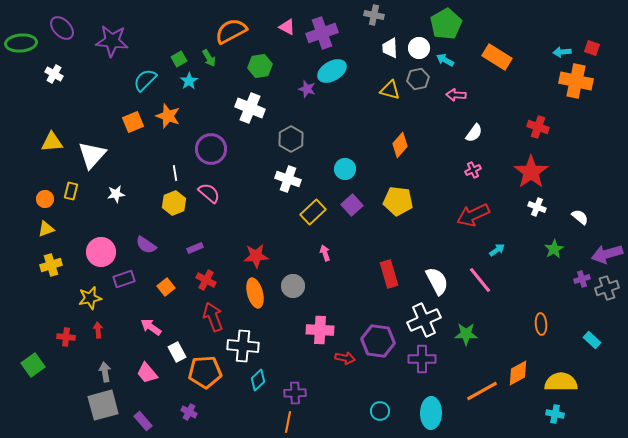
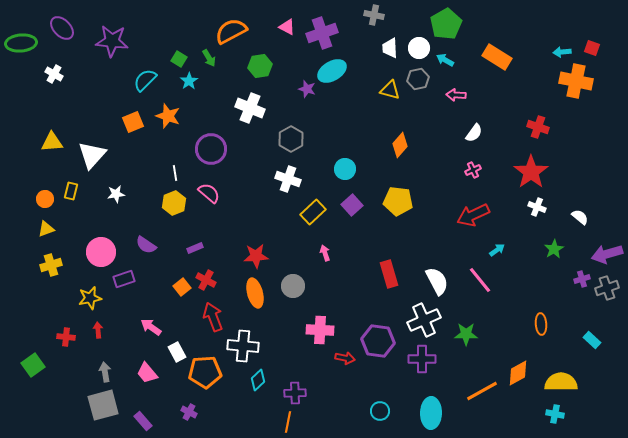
green square at (179, 59): rotated 28 degrees counterclockwise
orange square at (166, 287): moved 16 px right
